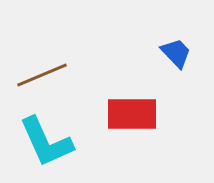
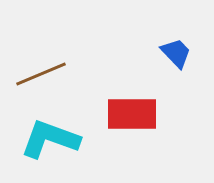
brown line: moved 1 px left, 1 px up
cyan L-shape: moved 4 px right, 3 px up; rotated 134 degrees clockwise
